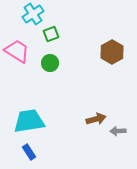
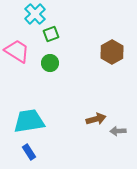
cyan cross: moved 2 px right; rotated 10 degrees counterclockwise
